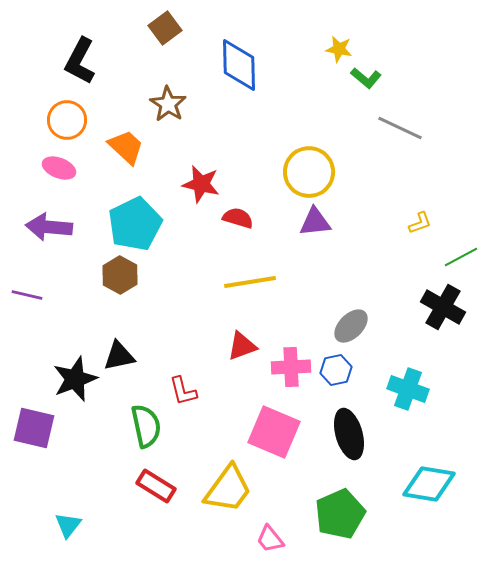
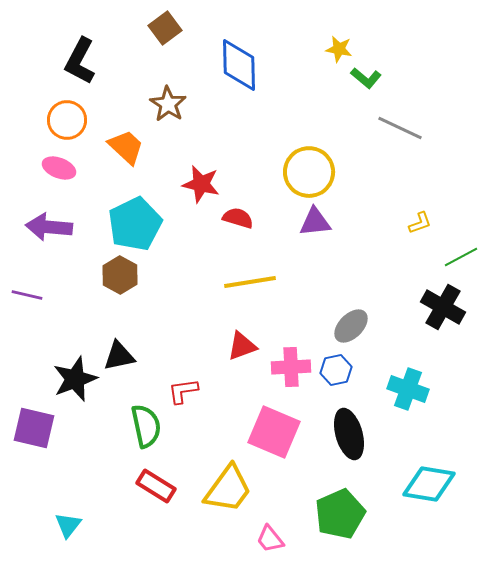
red L-shape: rotated 96 degrees clockwise
